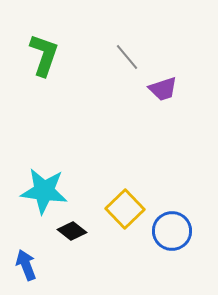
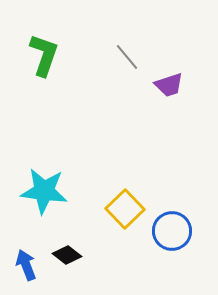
purple trapezoid: moved 6 px right, 4 px up
black diamond: moved 5 px left, 24 px down
